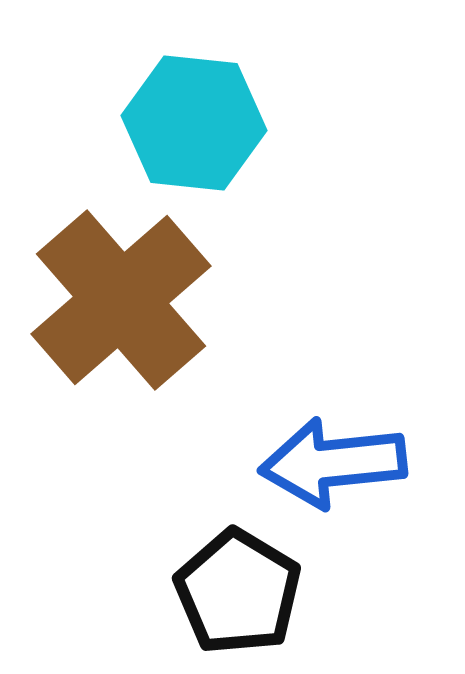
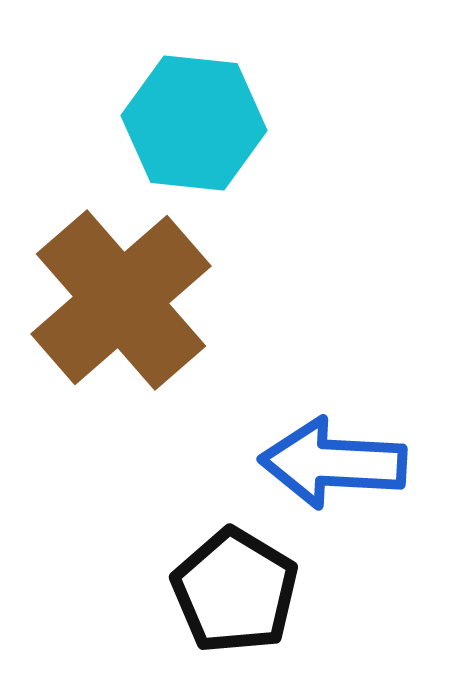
blue arrow: rotated 9 degrees clockwise
black pentagon: moved 3 px left, 1 px up
